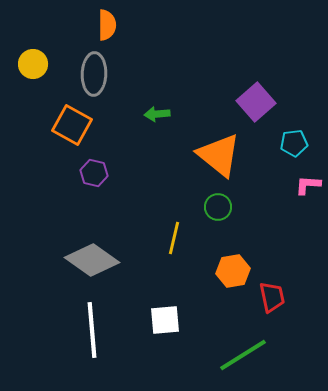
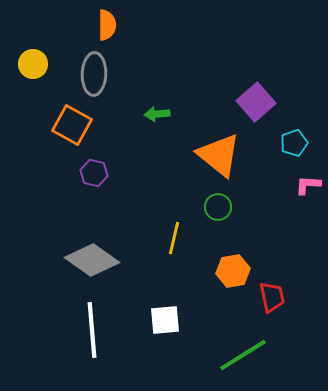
cyan pentagon: rotated 12 degrees counterclockwise
